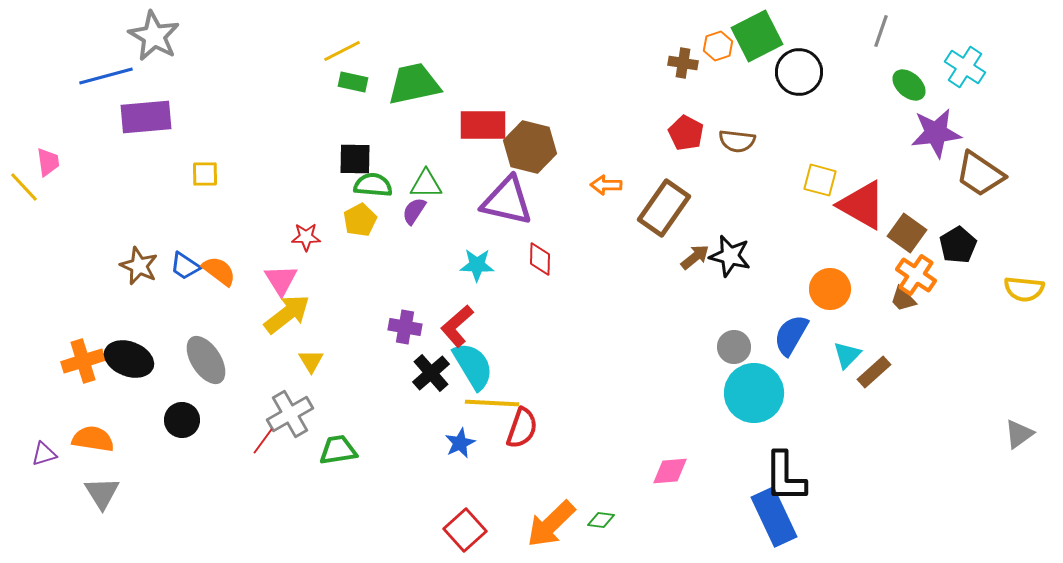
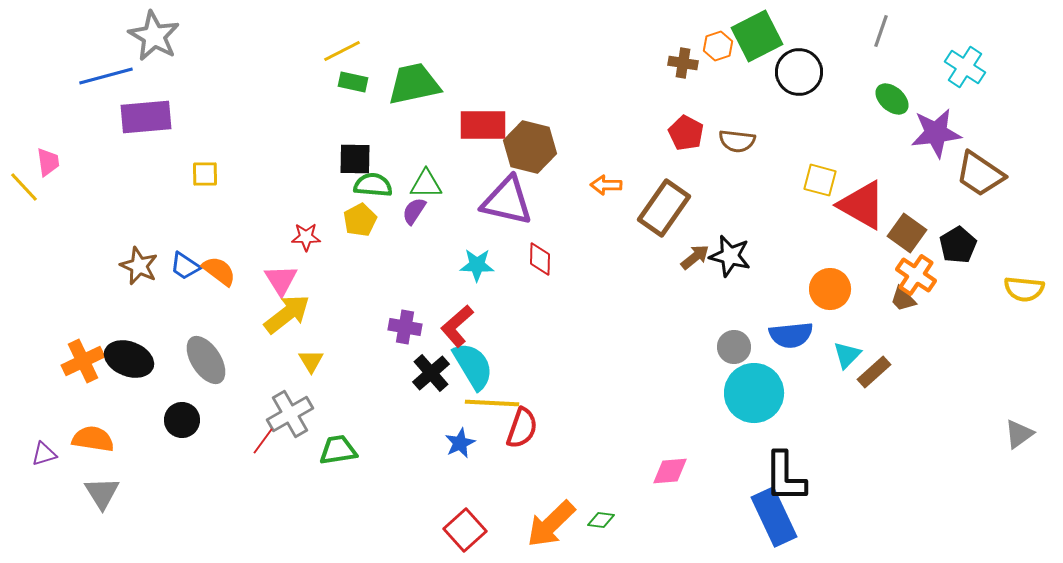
green ellipse at (909, 85): moved 17 px left, 14 px down
blue semicircle at (791, 335): rotated 126 degrees counterclockwise
orange cross at (83, 361): rotated 9 degrees counterclockwise
